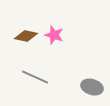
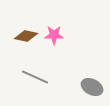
pink star: rotated 18 degrees counterclockwise
gray ellipse: rotated 10 degrees clockwise
